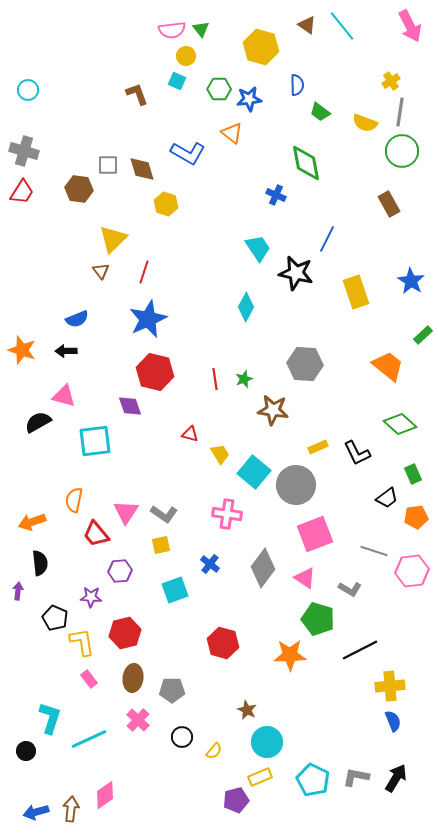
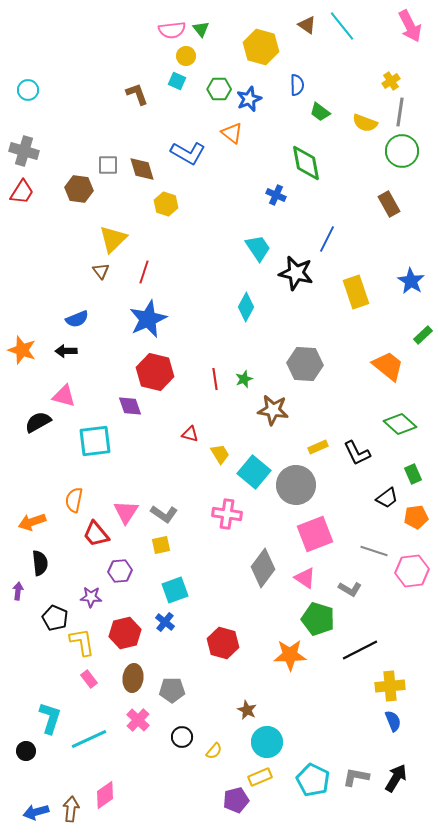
blue star at (249, 99): rotated 15 degrees counterclockwise
blue cross at (210, 564): moved 45 px left, 58 px down
